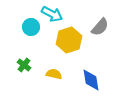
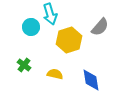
cyan arrow: moved 2 px left; rotated 45 degrees clockwise
yellow semicircle: moved 1 px right
